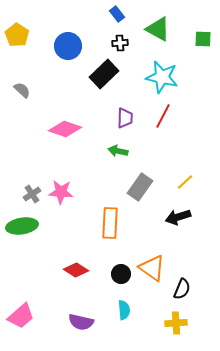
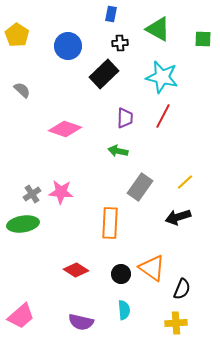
blue rectangle: moved 6 px left; rotated 49 degrees clockwise
green ellipse: moved 1 px right, 2 px up
